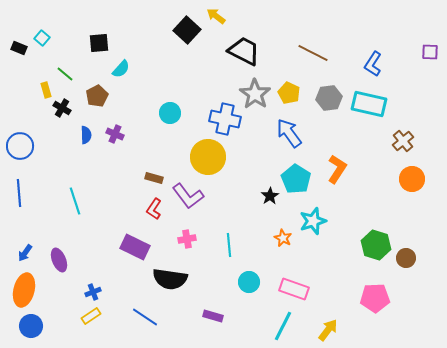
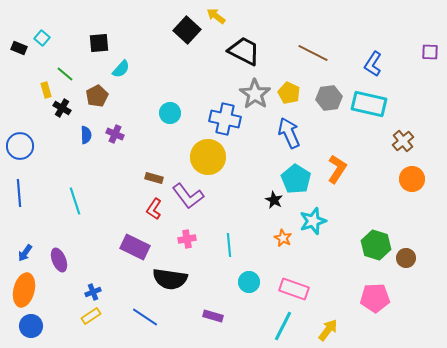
blue arrow at (289, 133): rotated 12 degrees clockwise
black star at (270, 196): moved 4 px right, 4 px down; rotated 12 degrees counterclockwise
